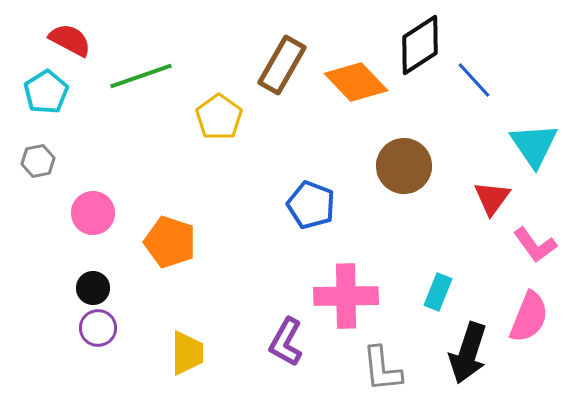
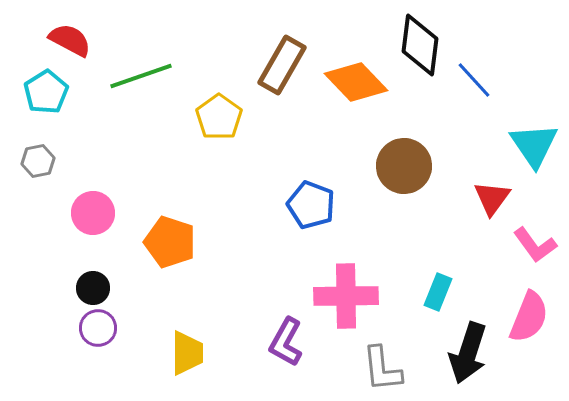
black diamond: rotated 50 degrees counterclockwise
